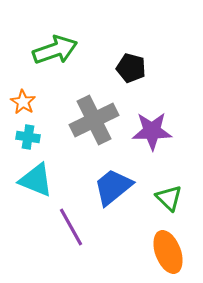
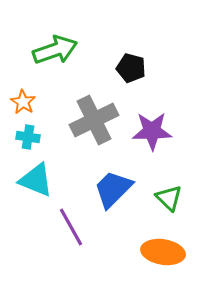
blue trapezoid: moved 2 px down; rotated 6 degrees counterclockwise
orange ellipse: moved 5 px left; rotated 60 degrees counterclockwise
